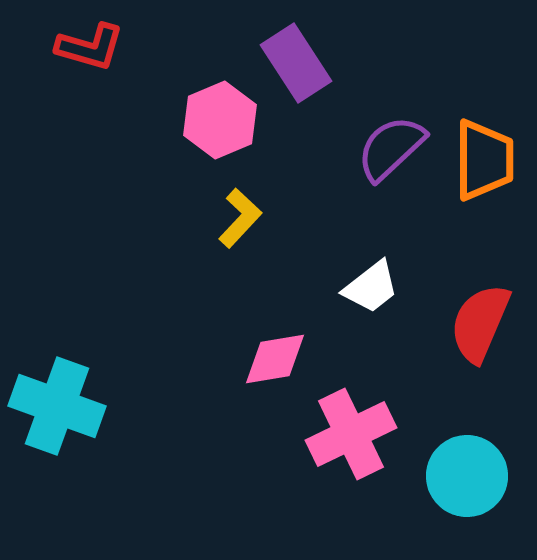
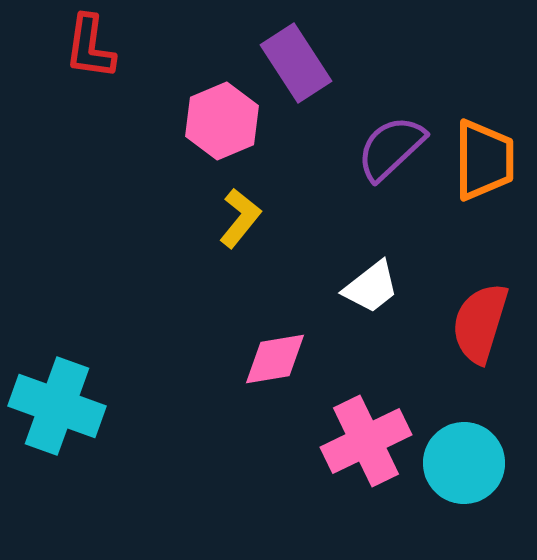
red L-shape: rotated 82 degrees clockwise
pink hexagon: moved 2 px right, 1 px down
yellow L-shape: rotated 4 degrees counterclockwise
red semicircle: rotated 6 degrees counterclockwise
pink cross: moved 15 px right, 7 px down
cyan circle: moved 3 px left, 13 px up
